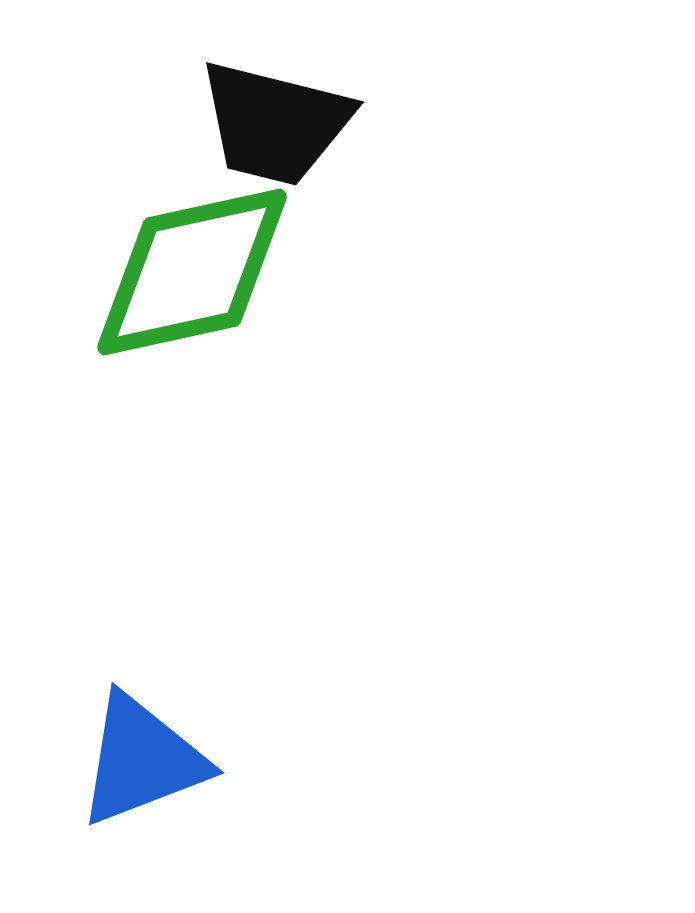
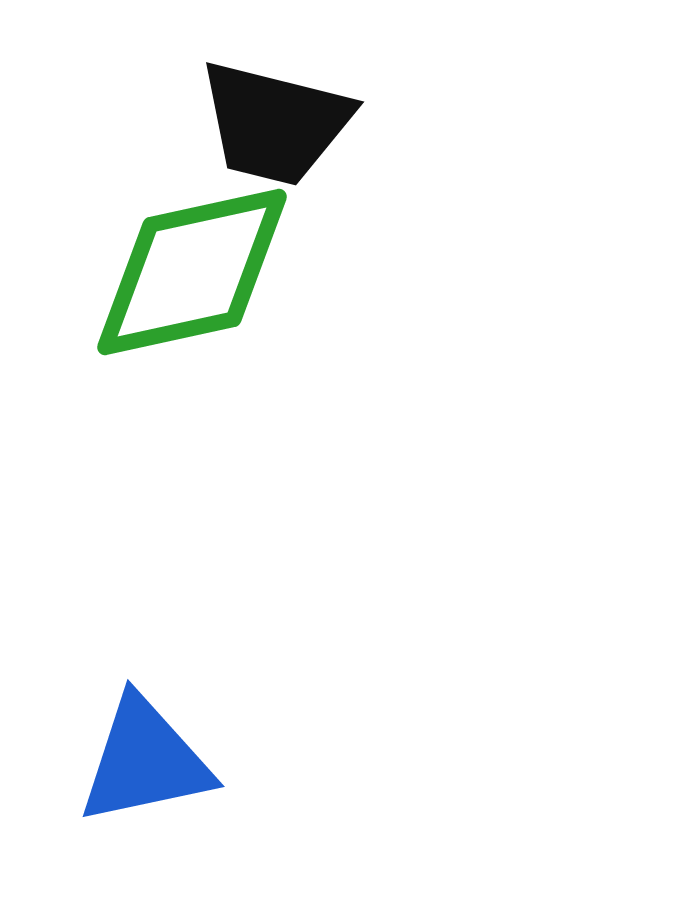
blue triangle: moved 3 px right, 1 px down; rotated 9 degrees clockwise
